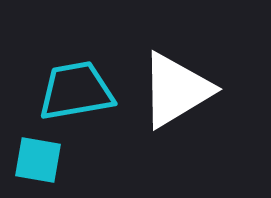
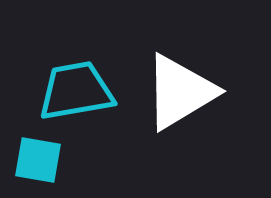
white triangle: moved 4 px right, 2 px down
